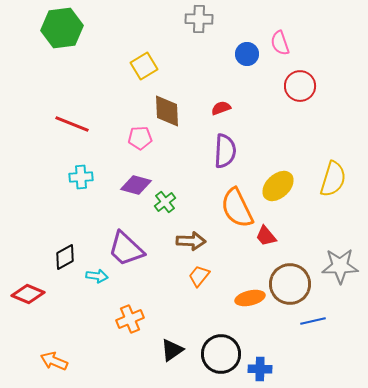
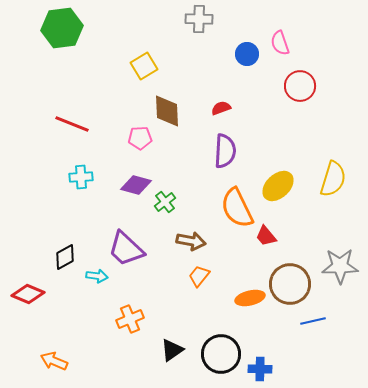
brown arrow: rotated 8 degrees clockwise
